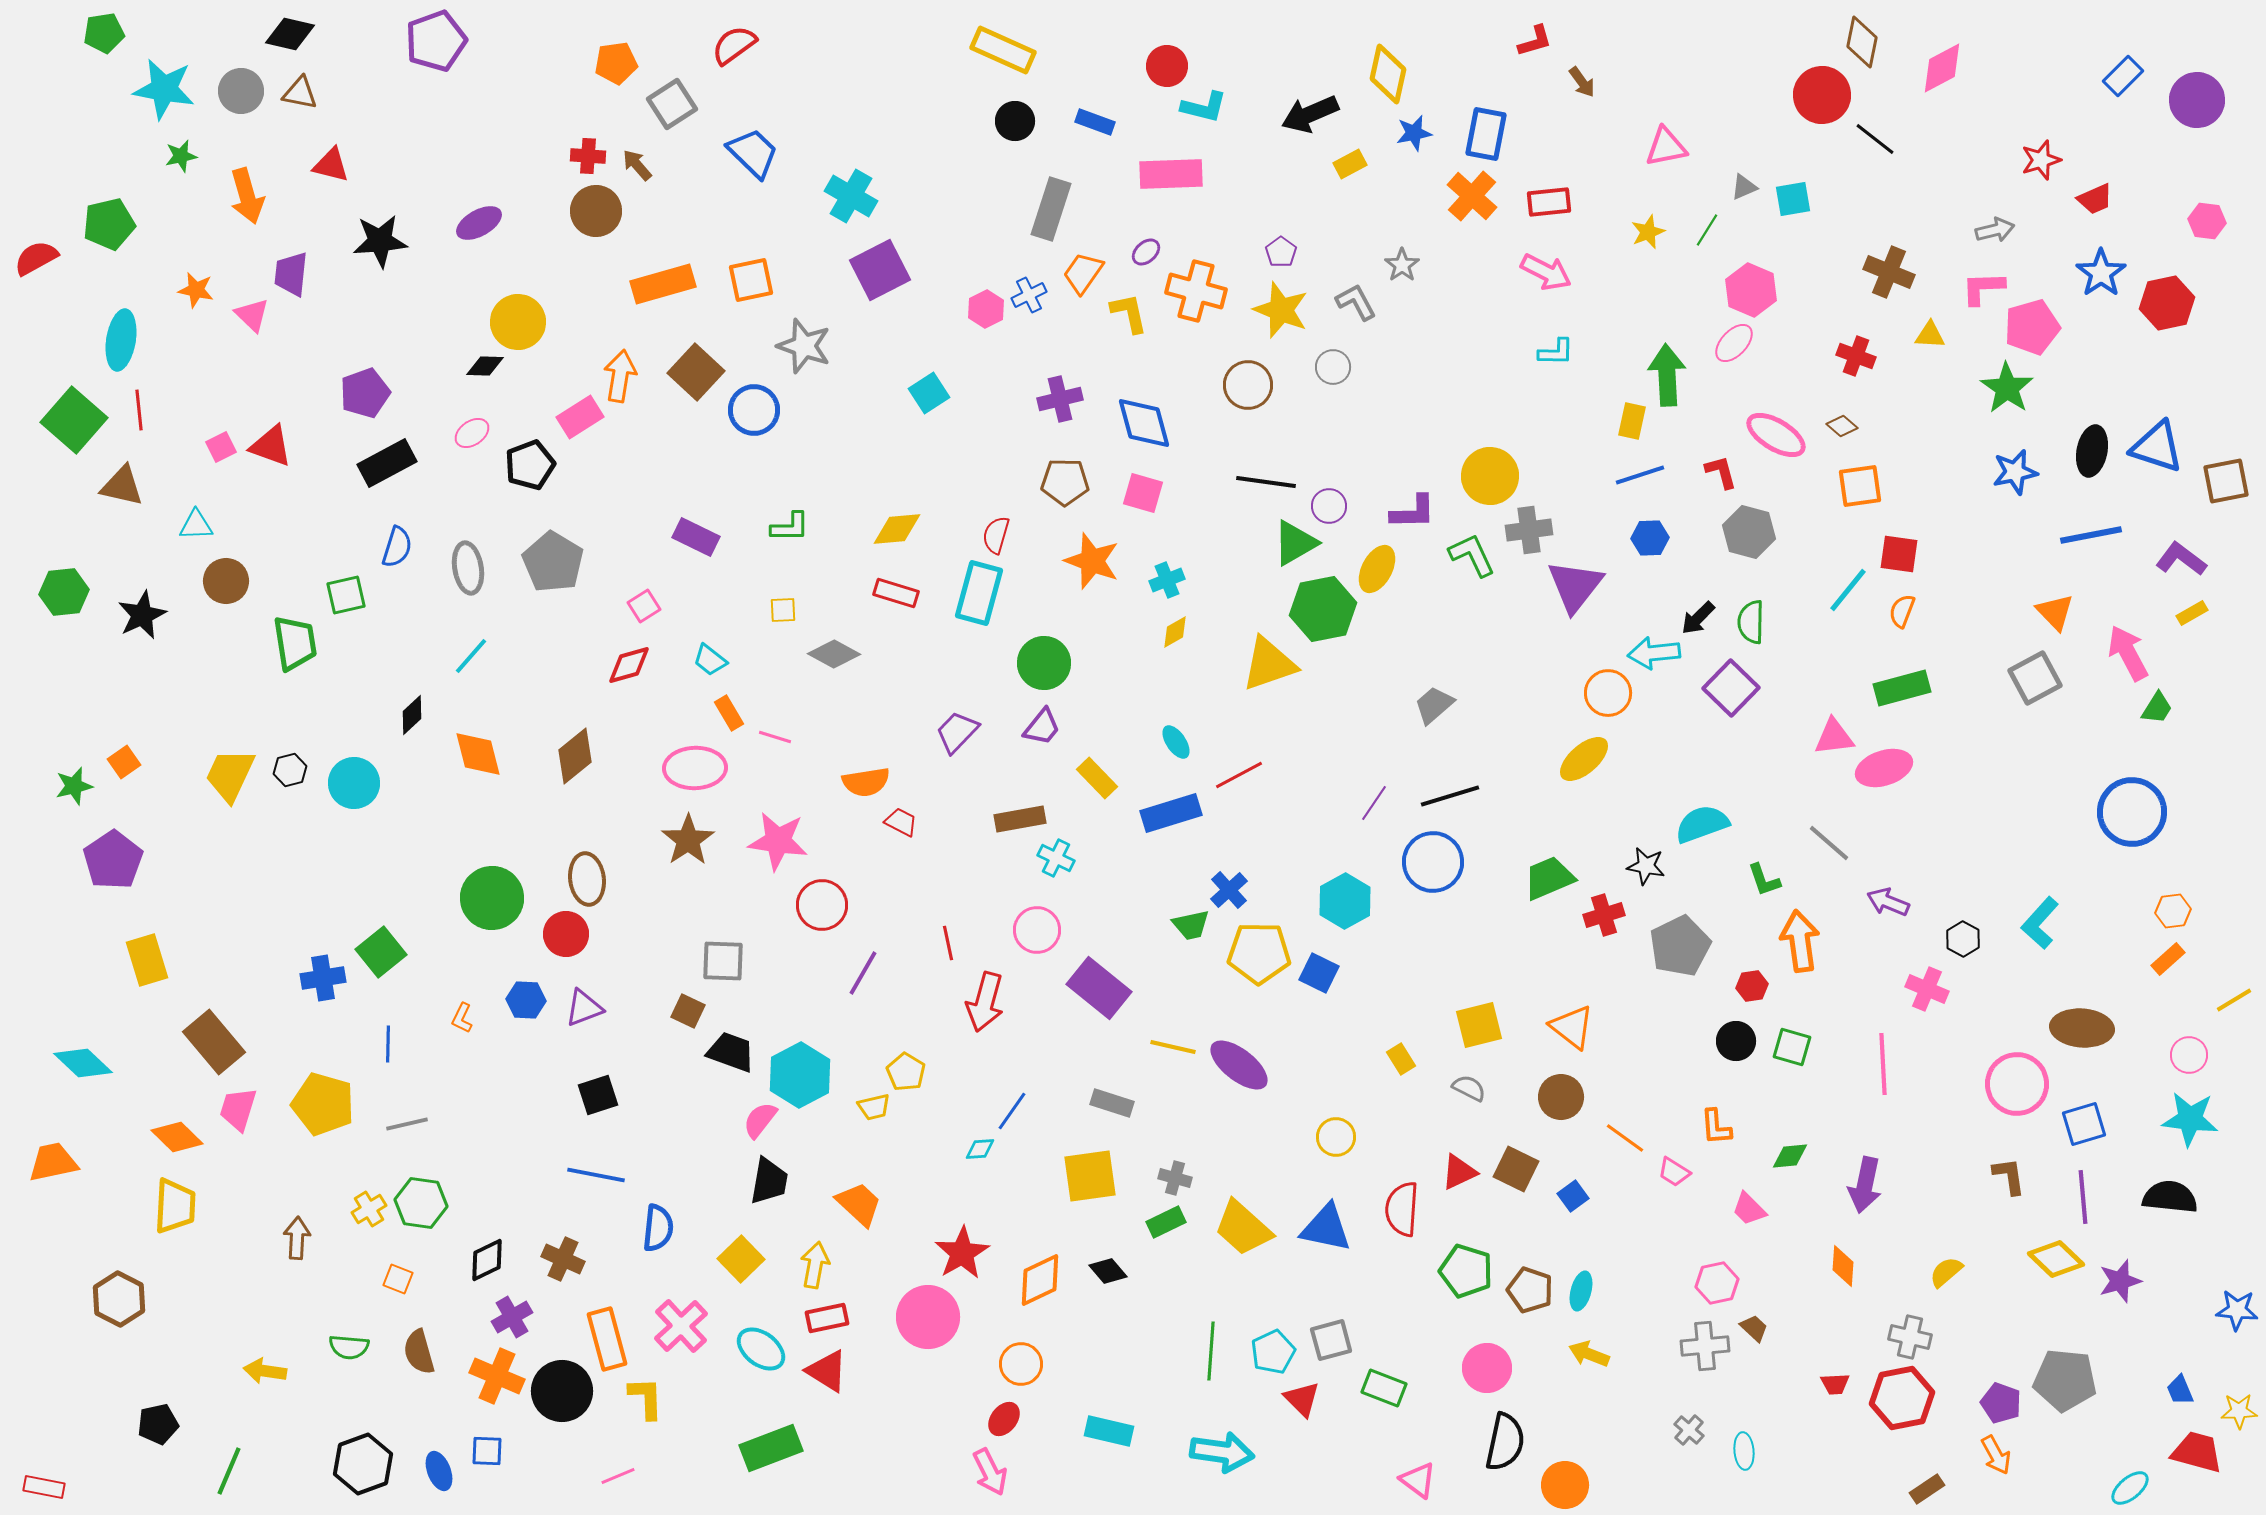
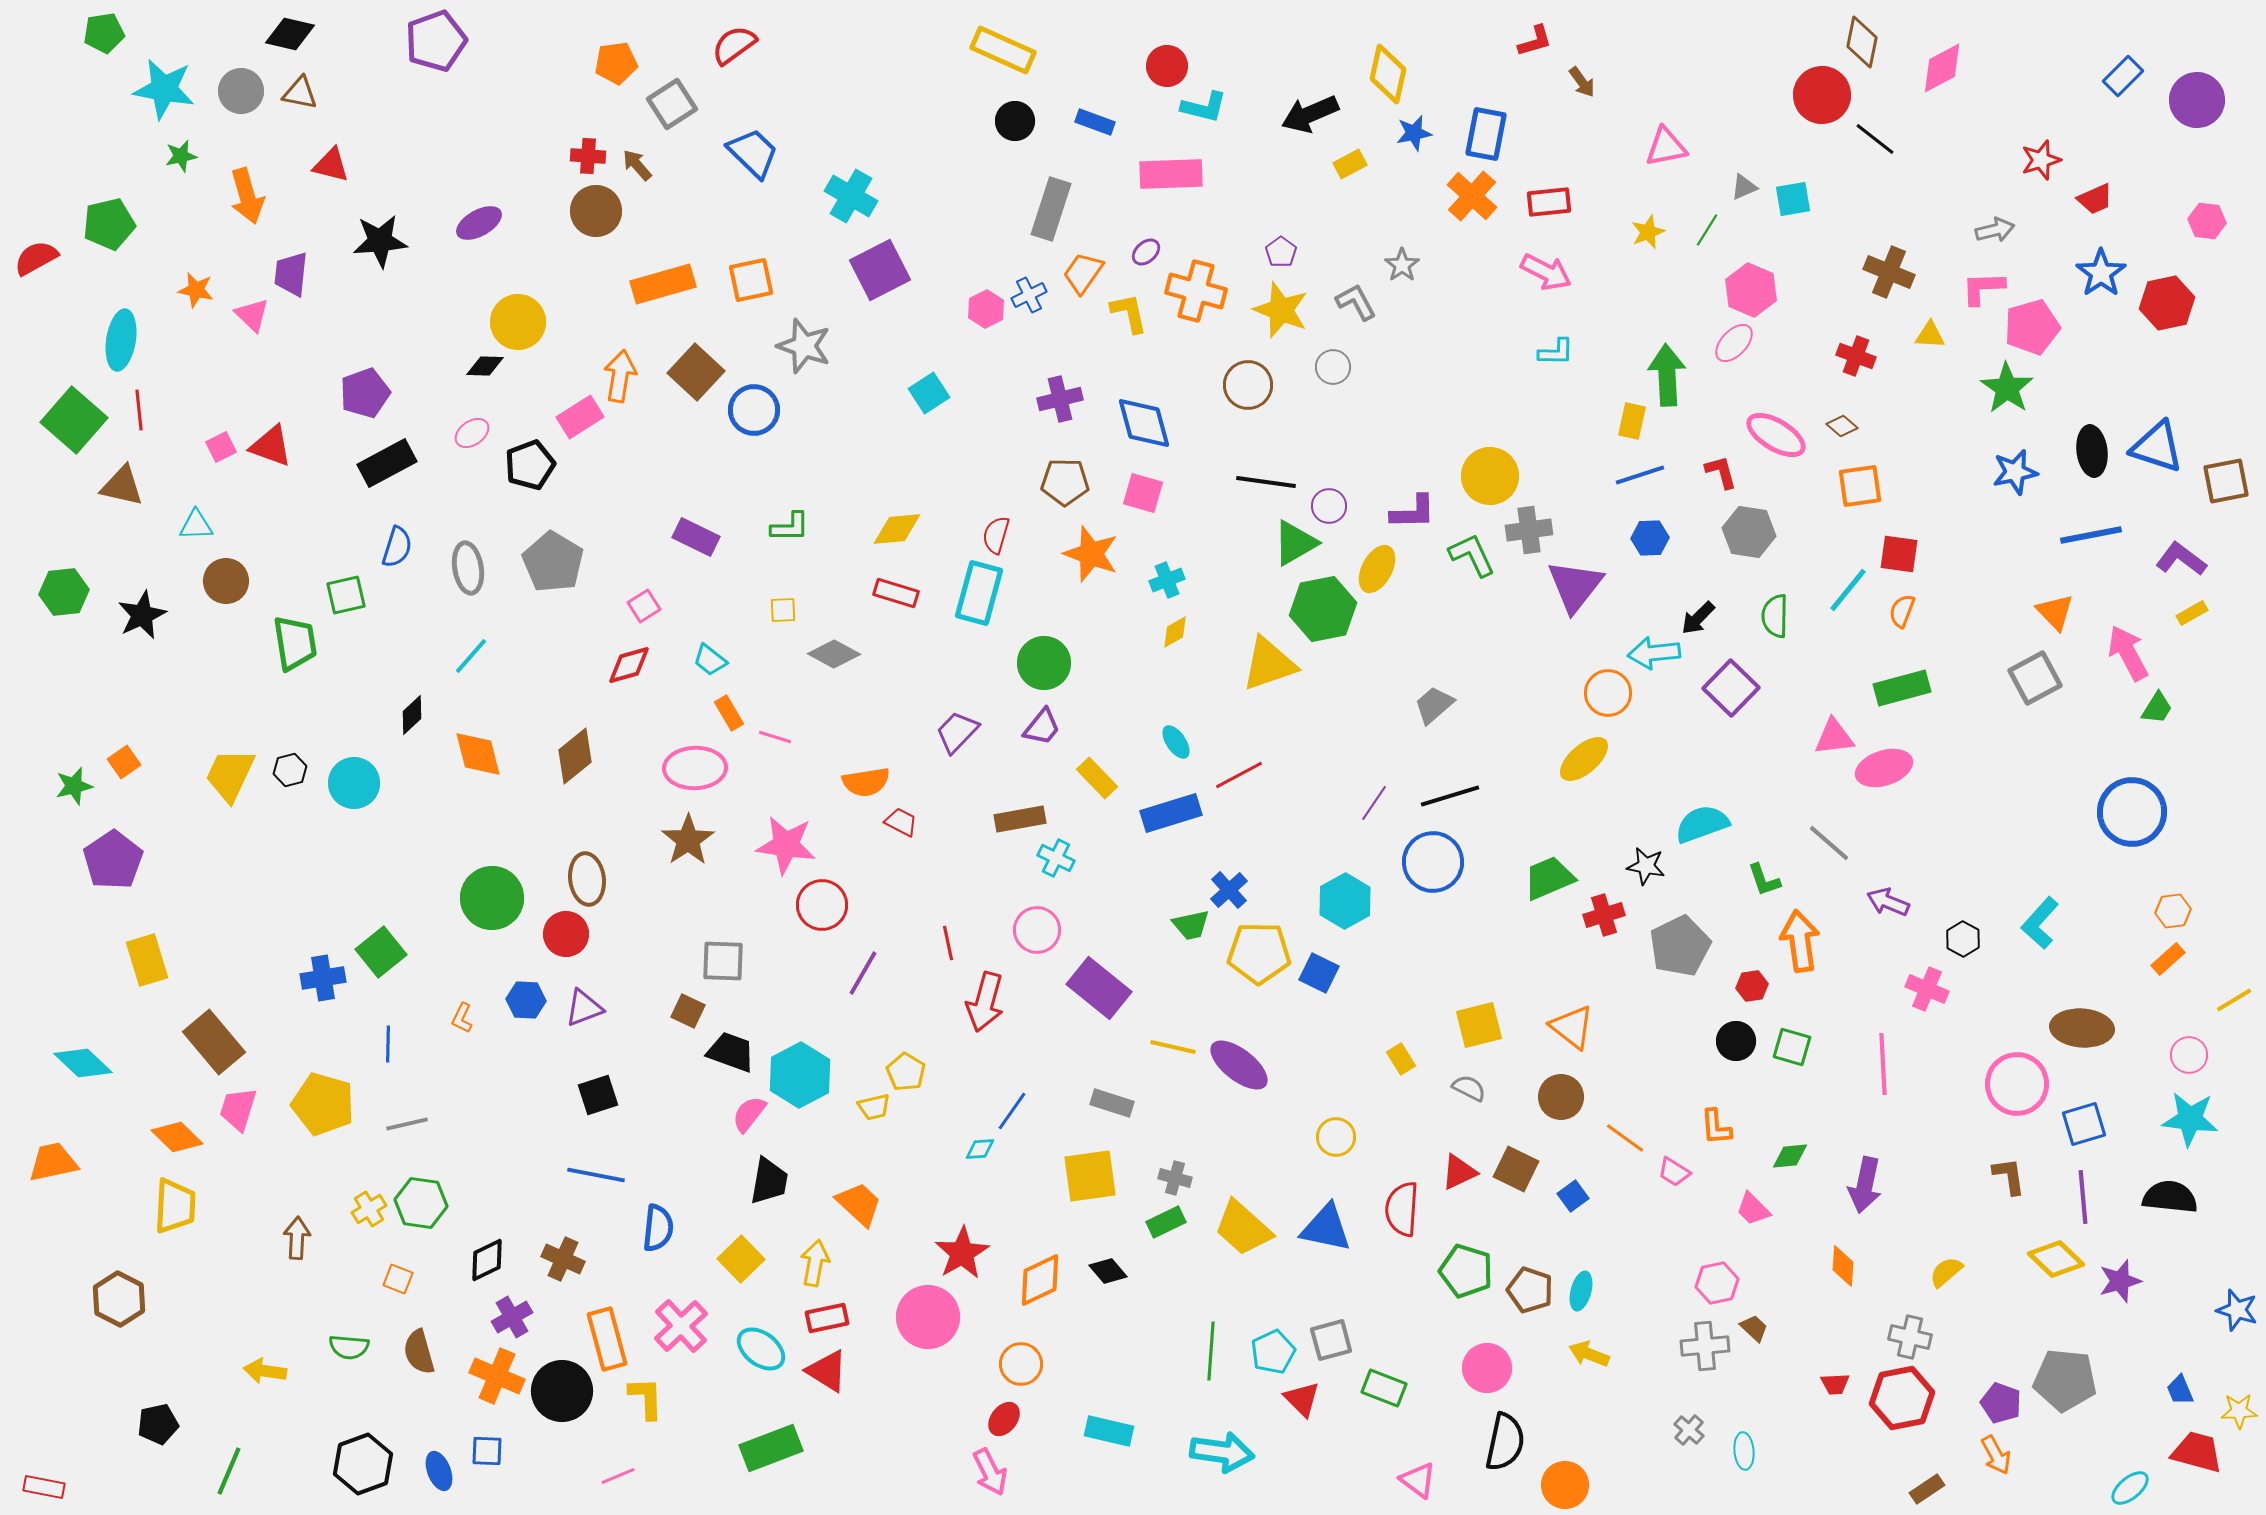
black ellipse at (2092, 451): rotated 18 degrees counterclockwise
gray hexagon at (1749, 532): rotated 6 degrees counterclockwise
orange star at (1092, 561): moved 1 px left, 7 px up
green semicircle at (1751, 622): moved 24 px right, 6 px up
pink star at (778, 841): moved 8 px right, 4 px down
pink semicircle at (760, 1120): moved 11 px left, 6 px up
pink trapezoid at (1749, 1209): moved 4 px right
yellow arrow at (815, 1265): moved 2 px up
blue star at (2237, 1310): rotated 12 degrees clockwise
